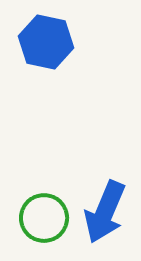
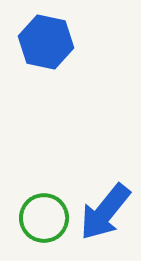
blue arrow: rotated 16 degrees clockwise
